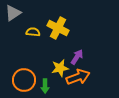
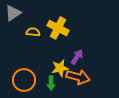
orange arrow: rotated 35 degrees clockwise
green arrow: moved 6 px right, 3 px up
